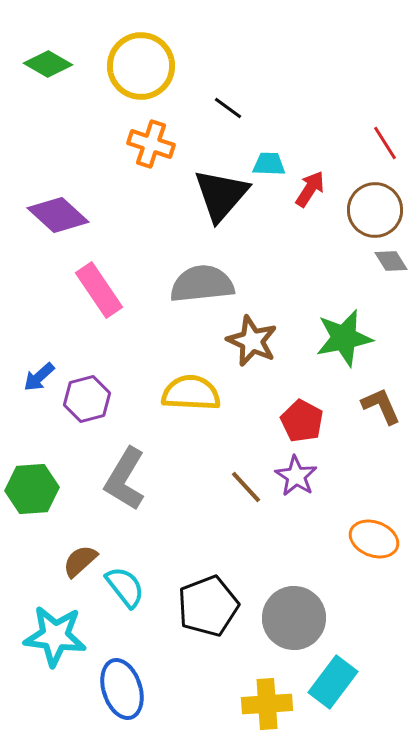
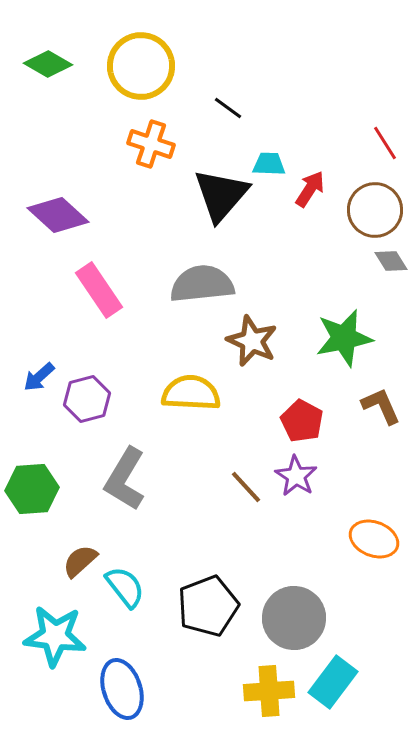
yellow cross: moved 2 px right, 13 px up
